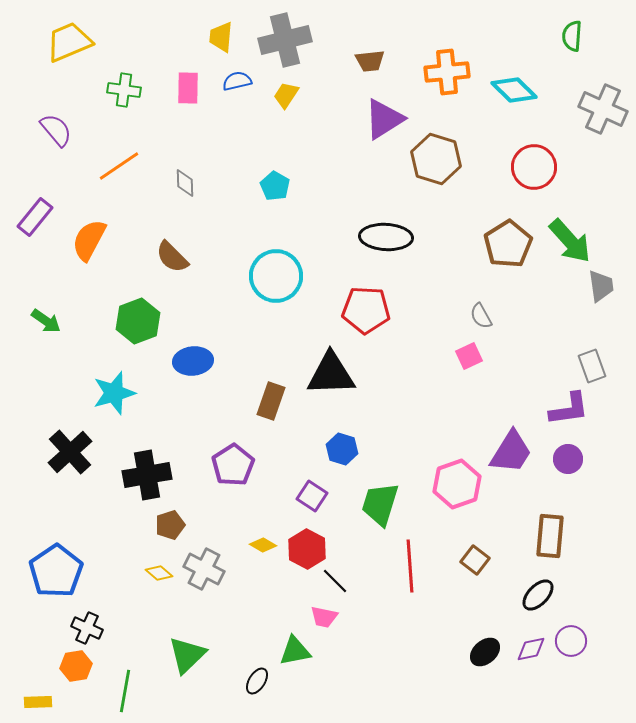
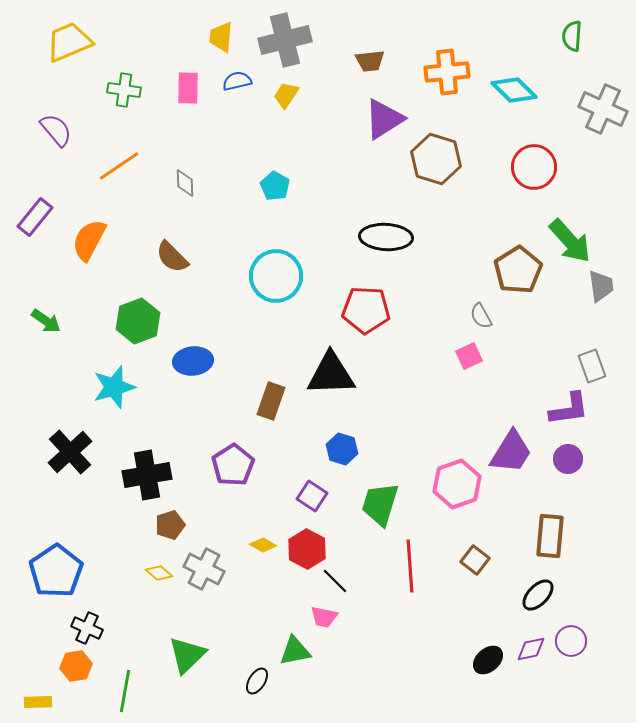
brown pentagon at (508, 244): moved 10 px right, 26 px down
cyan star at (114, 393): moved 6 px up
black ellipse at (485, 652): moved 3 px right, 8 px down
